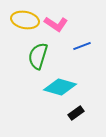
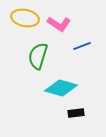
yellow ellipse: moved 2 px up
pink L-shape: moved 3 px right
cyan diamond: moved 1 px right, 1 px down
black rectangle: rotated 28 degrees clockwise
